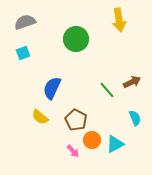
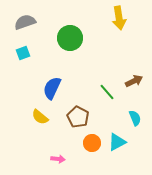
yellow arrow: moved 2 px up
green circle: moved 6 px left, 1 px up
brown arrow: moved 2 px right, 1 px up
green line: moved 2 px down
brown pentagon: moved 2 px right, 3 px up
orange circle: moved 3 px down
cyan triangle: moved 2 px right, 2 px up
pink arrow: moved 15 px left, 8 px down; rotated 40 degrees counterclockwise
